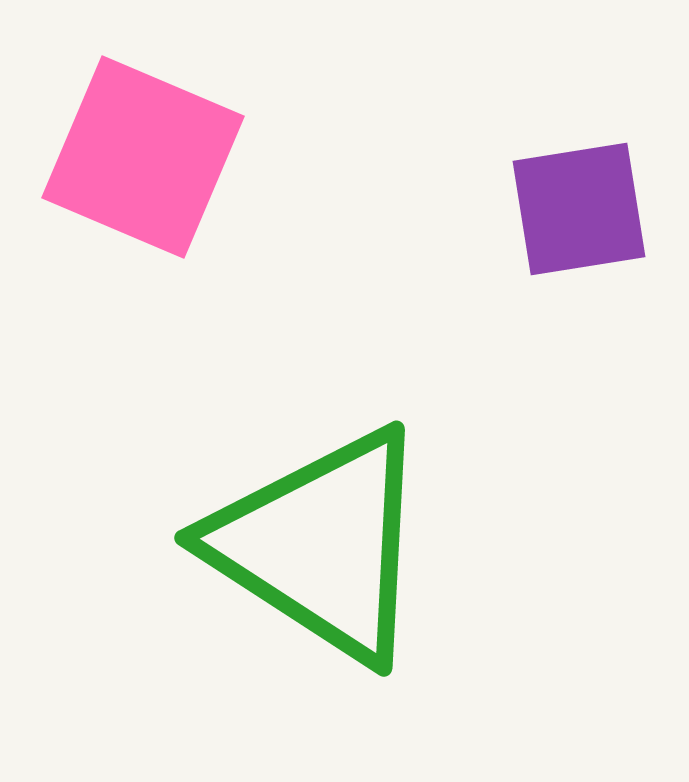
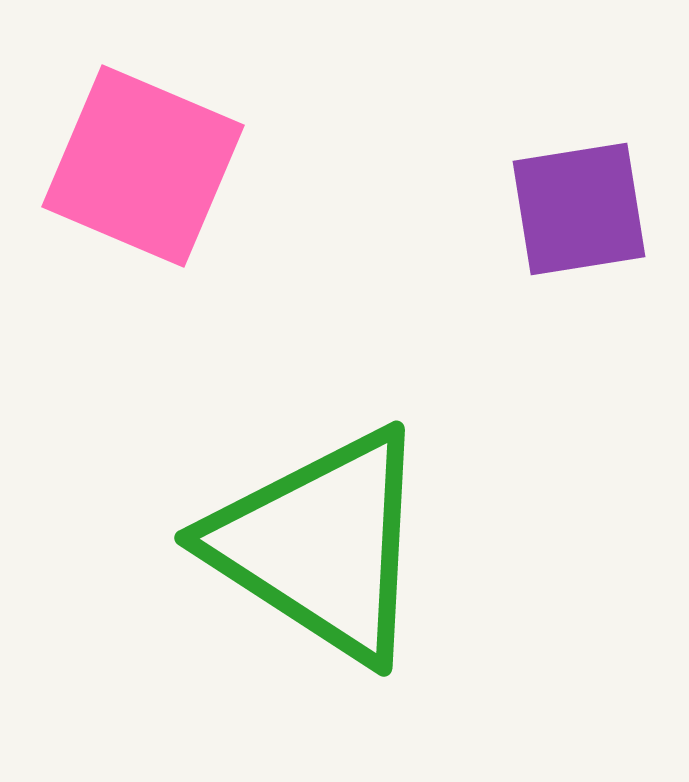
pink square: moved 9 px down
